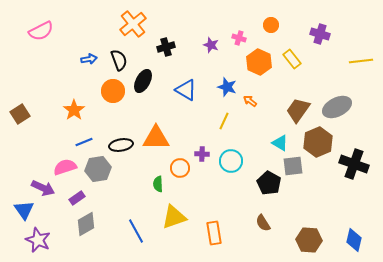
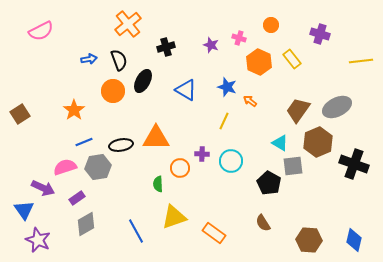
orange cross at (133, 24): moved 5 px left
gray hexagon at (98, 169): moved 2 px up
orange rectangle at (214, 233): rotated 45 degrees counterclockwise
